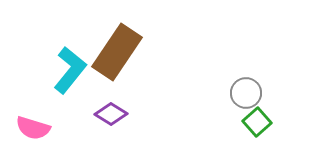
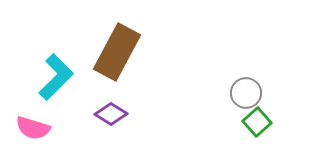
brown rectangle: rotated 6 degrees counterclockwise
cyan L-shape: moved 14 px left, 7 px down; rotated 6 degrees clockwise
